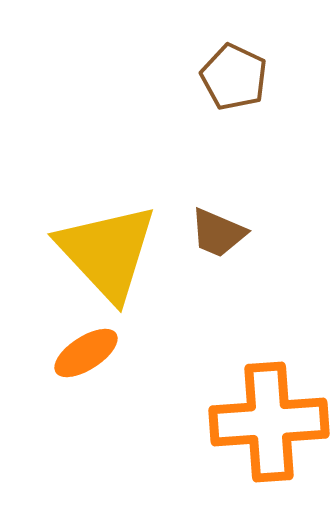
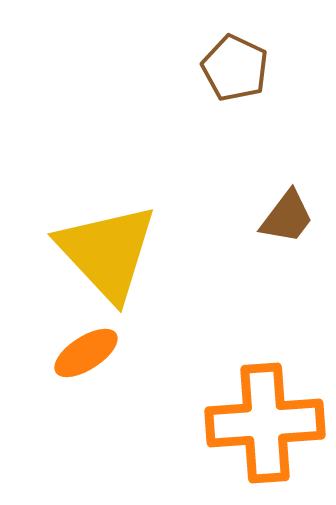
brown pentagon: moved 1 px right, 9 px up
brown trapezoid: moved 69 px right, 16 px up; rotated 76 degrees counterclockwise
orange cross: moved 4 px left, 1 px down
